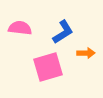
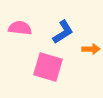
orange arrow: moved 5 px right, 4 px up
pink square: rotated 32 degrees clockwise
